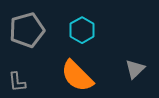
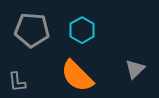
gray pentagon: moved 5 px right; rotated 20 degrees clockwise
